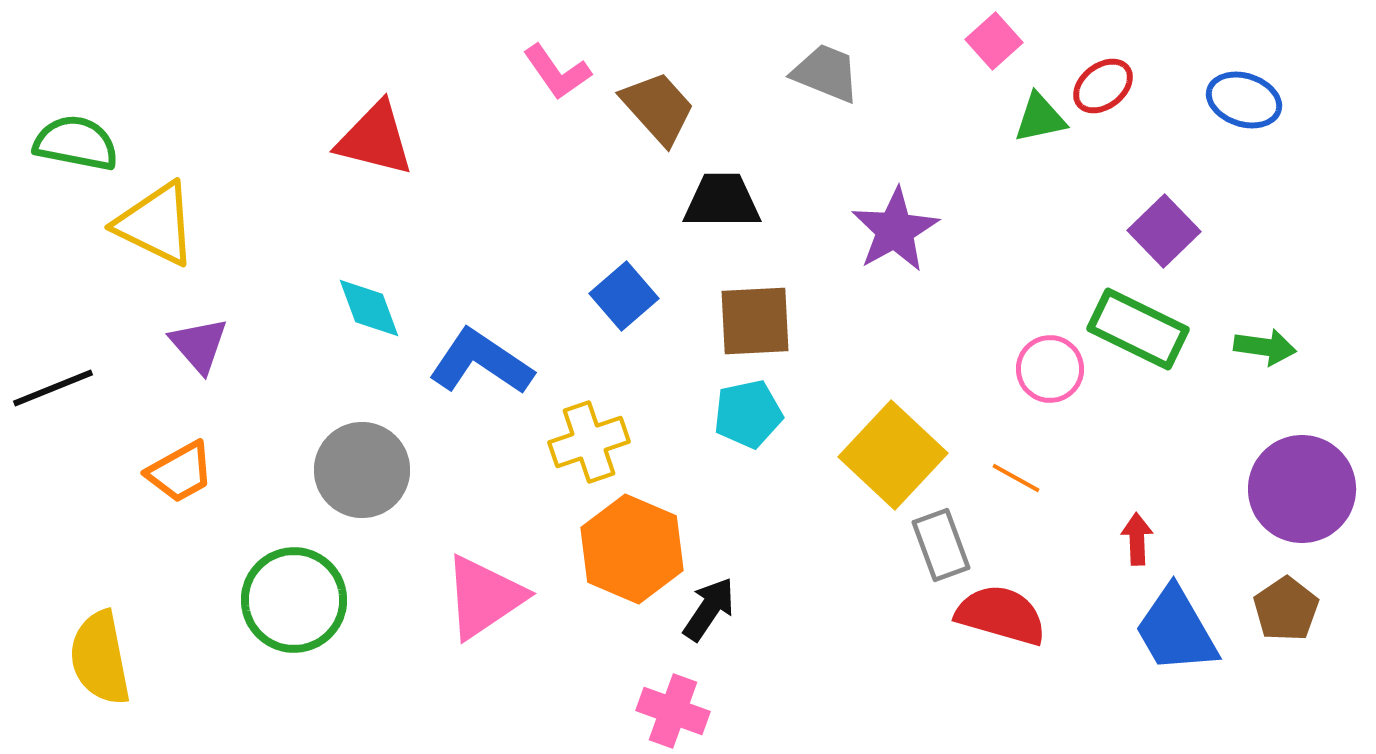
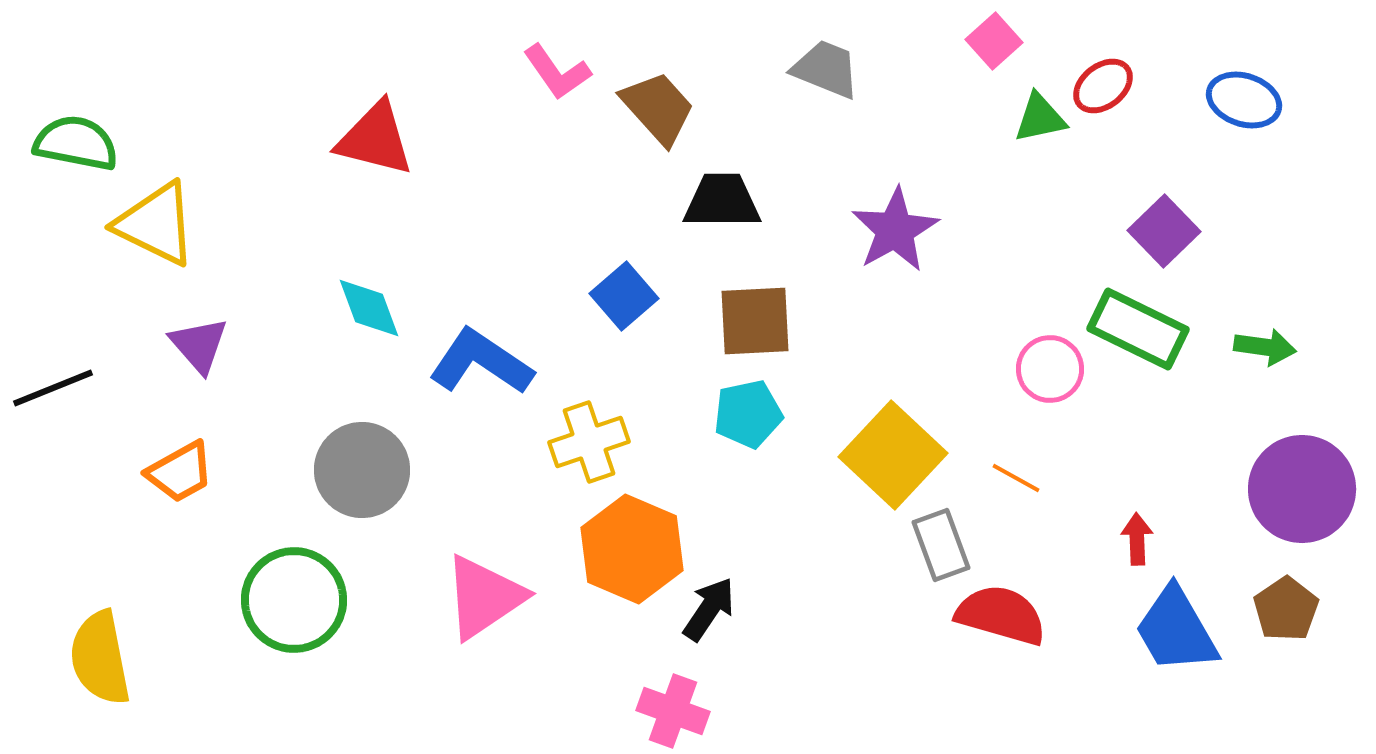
gray trapezoid: moved 4 px up
